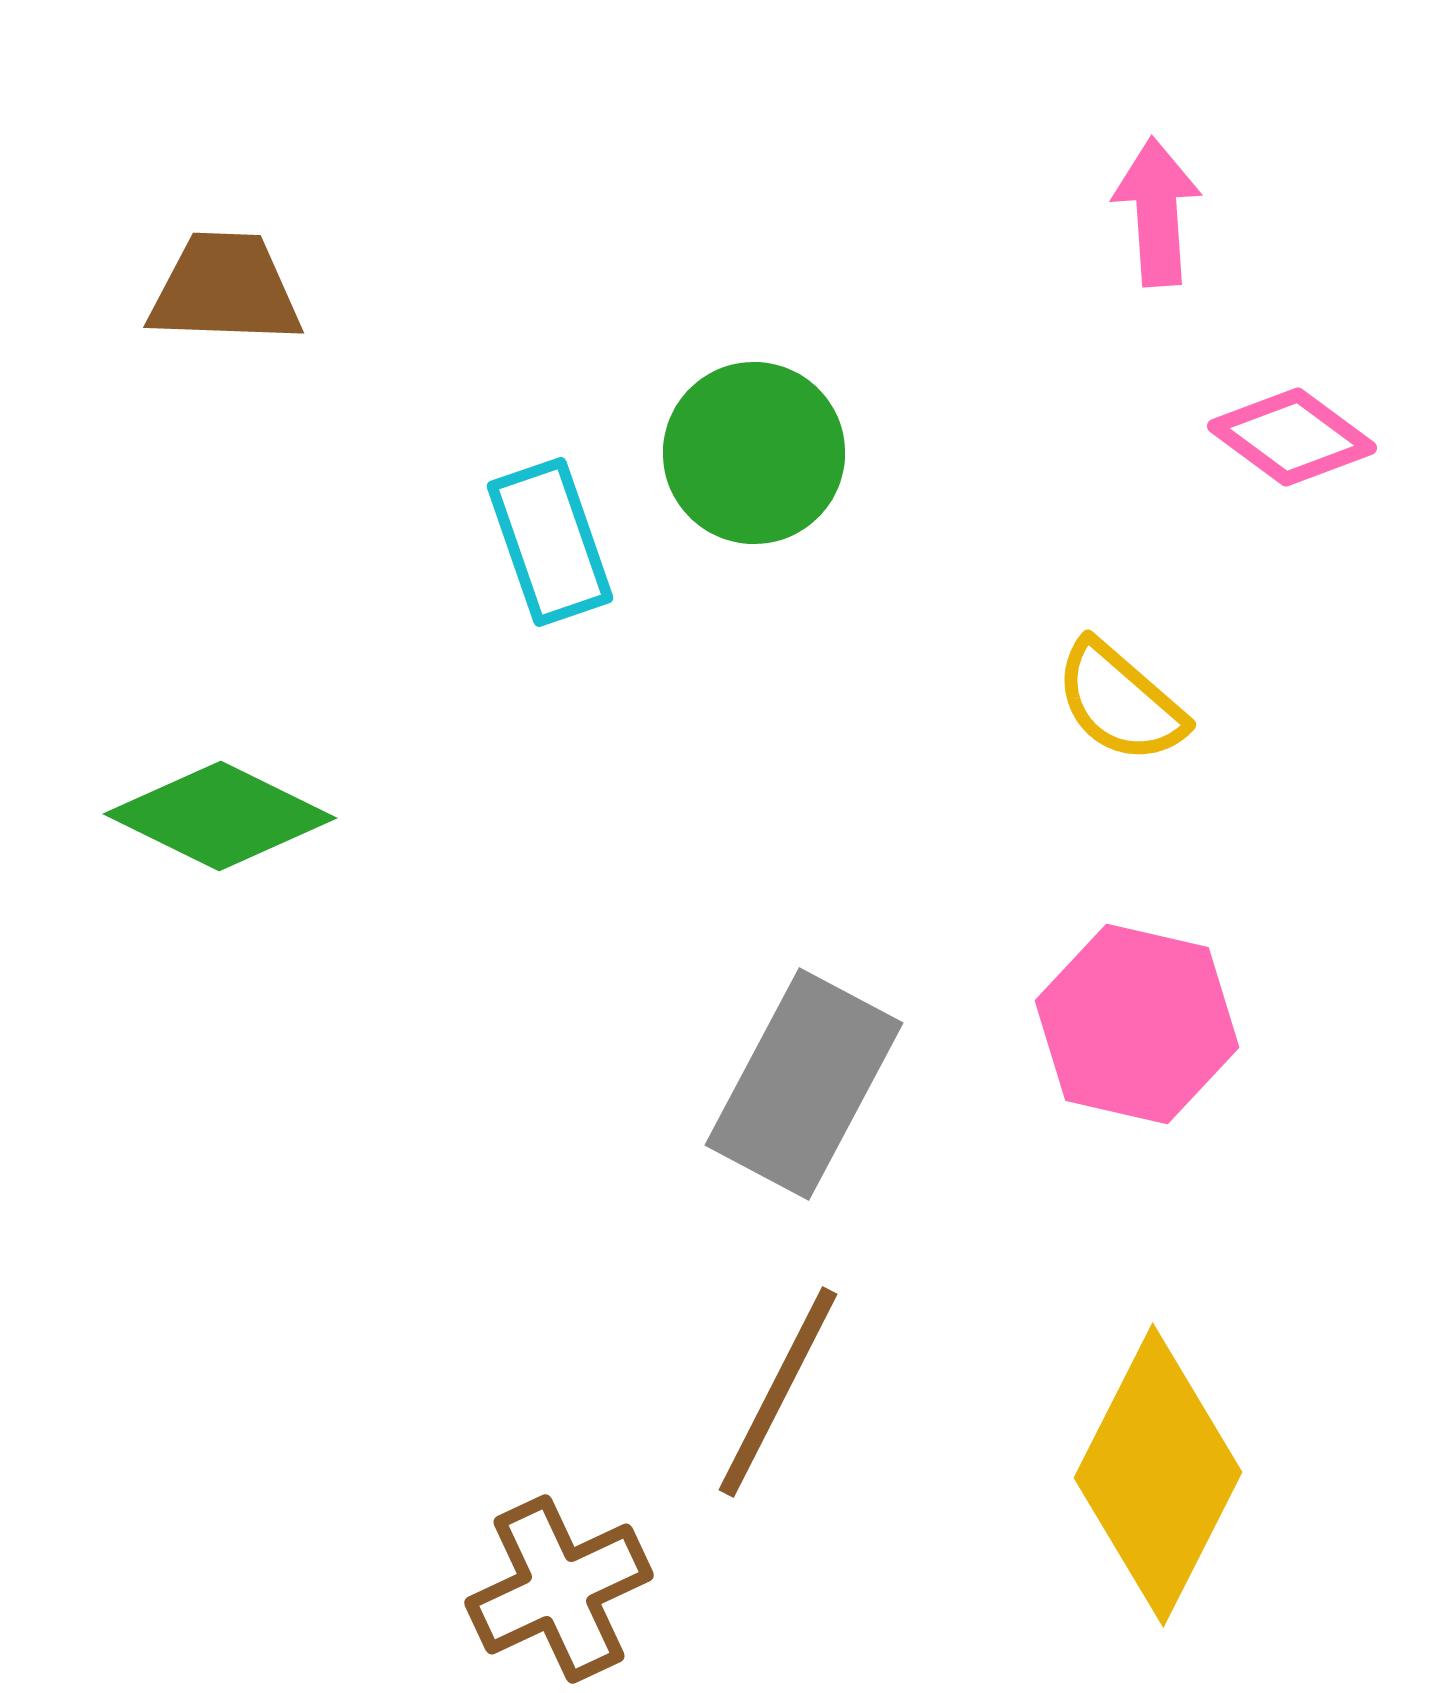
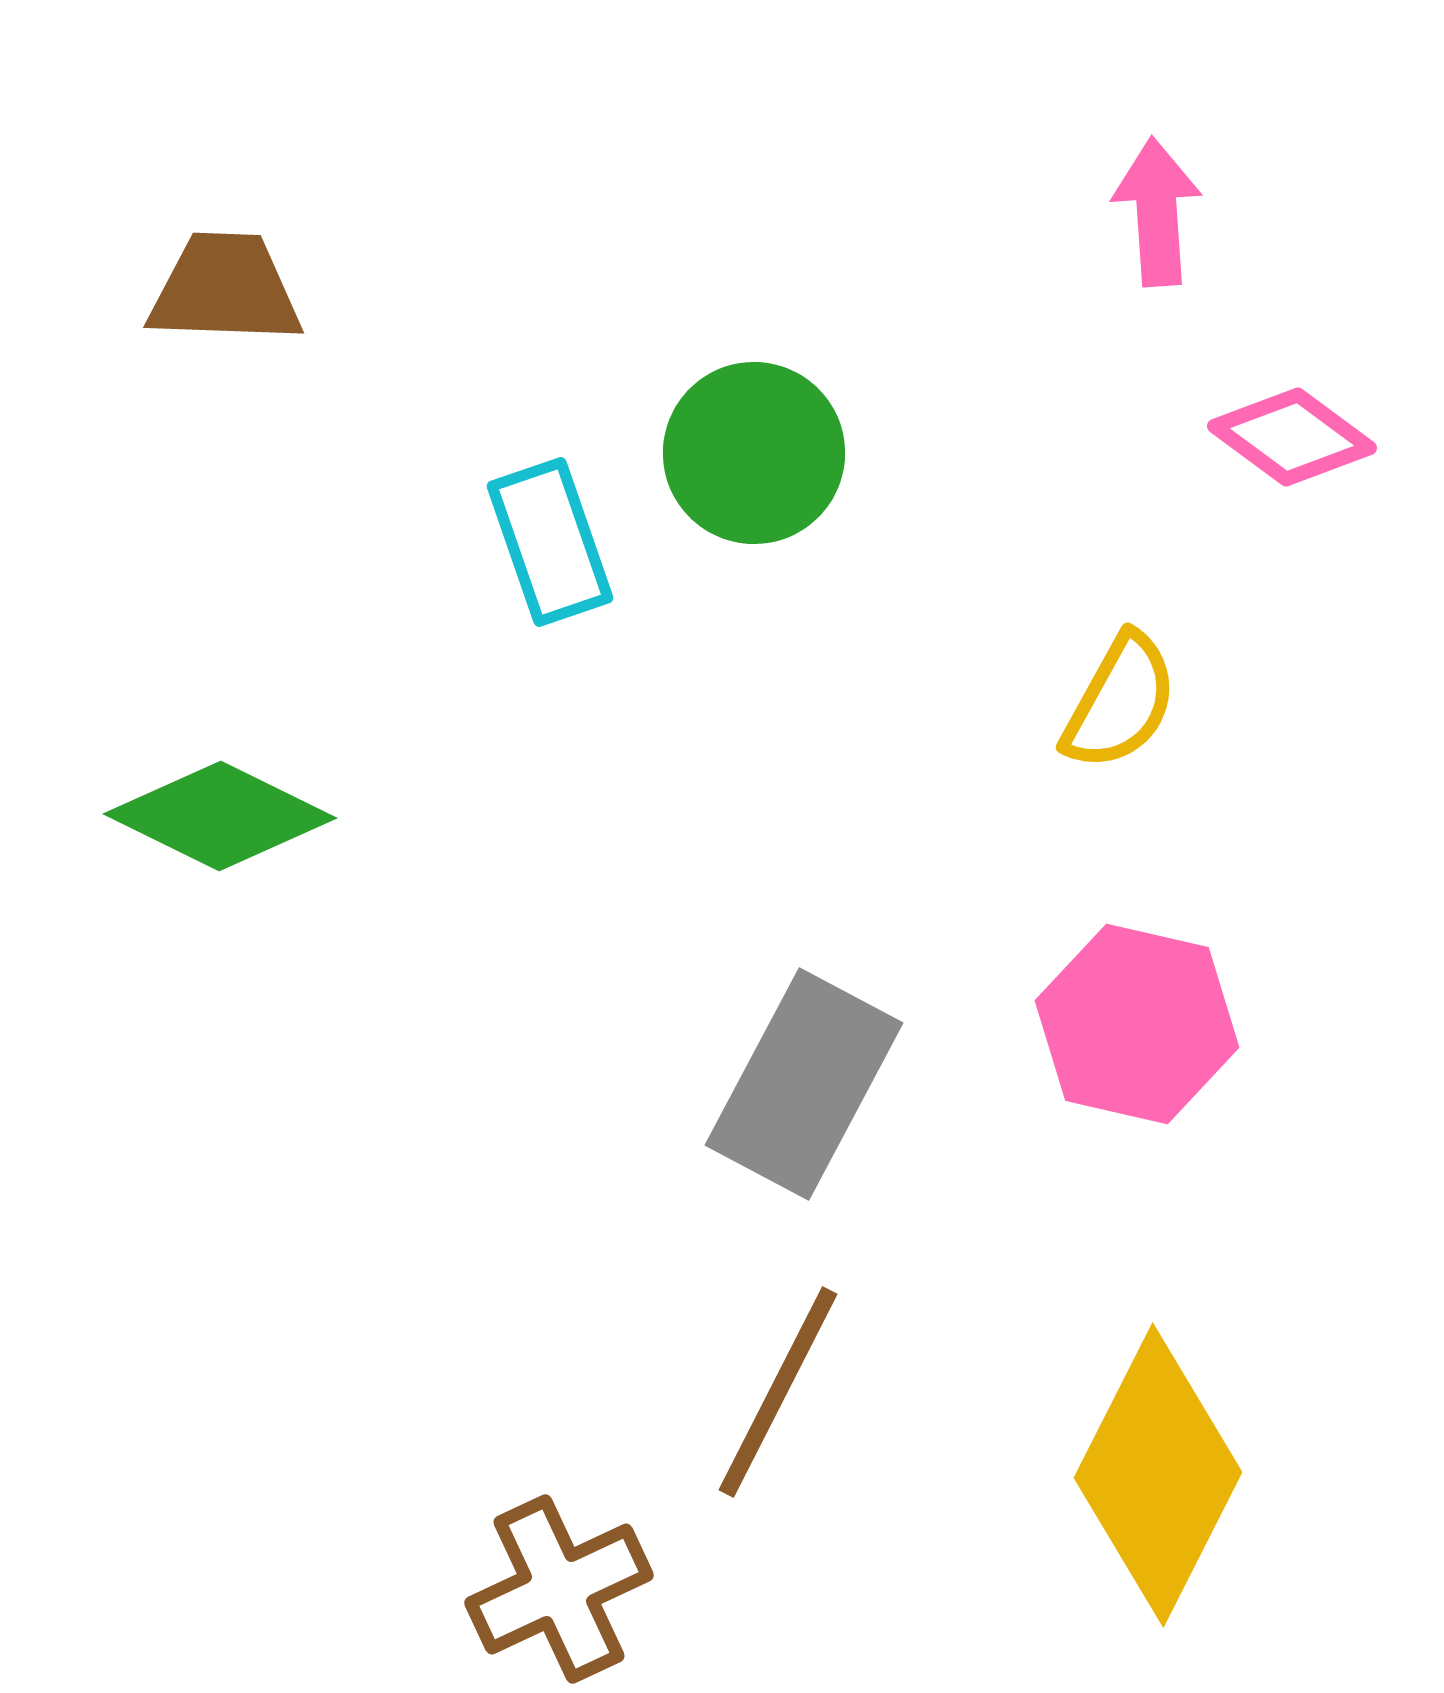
yellow semicircle: rotated 102 degrees counterclockwise
